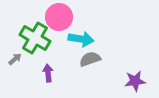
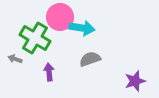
pink circle: moved 1 px right
cyan arrow: moved 1 px right, 11 px up
gray arrow: rotated 120 degrees counterclockwise
purple arrow: moved 1 px right, 1 px up
purple star: rotated 10 degrees counterclockwise
